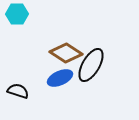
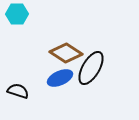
black ellipse: moved 3 px down
